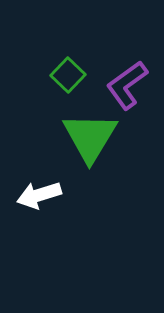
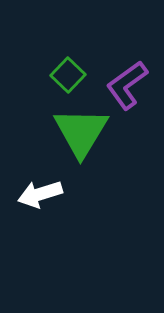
green triangle: moved 9 px left, 5 px up
white arrow: moved 1 px right, 1 px up
